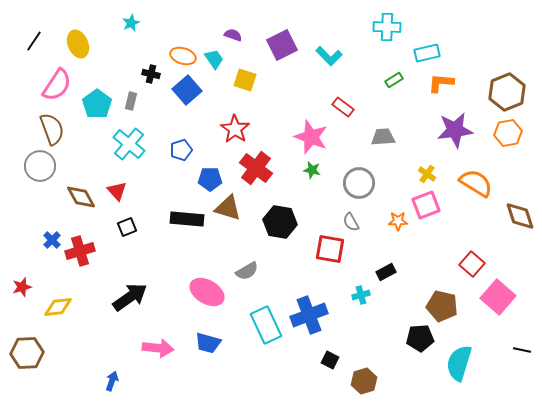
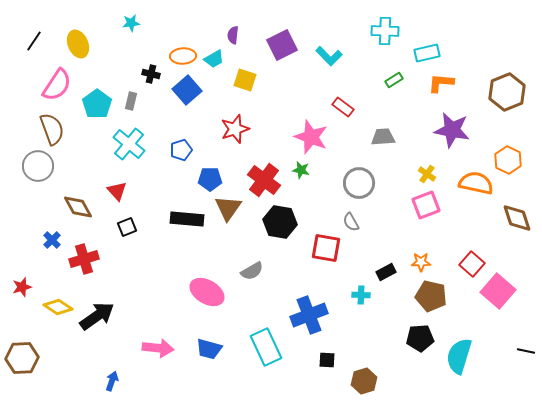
cyan star at (131, 23): rotated 18 degrees clockwise
cyan cross at (387, 27): moved 2 px left, 4 px down
purple semicircle at (233, 35): rotated 102 degrees counterclockwise
orange ellipse at (183, 56): rotated 20 degrees counterclockwise
cyan trapezoid at (214, 59): rotated 95 degrees clockwise
red star at (235, 129): rotated 20 degrees clockwise
purple star at (455, 130): moved 3 px left; rotated 18 degrees clockwise
orange hexagon at (508, 133): moved 27 px down; rotated 24 degrees counterclockwise
gray circle at (40, 166): moved 2 px left
red cross at (256, 168): moved 8 px right, 12 px down
green star at (312, 170): moved 11 px left
orange semicircle at (476, 183): rotated 20 degrees counterclockwise
brown diamond at (81, 197): moved 3 px left, 10 px down
brown triangle at (228, 208): rotated 48 degrees clockwise
brown diamond at (520, 216): moved 3 px left, 2 px down
orange star at (398, 221): moved 23 px right, 41 px down
red square at (330, 249): moved 4 px left, 1 px up
red cross at (80, 251): moved 4 px right, 8 px down
gray semicircle at (247, 271): moved 5 px right
cyan cross at (361, 295): rotated 18 degrees clockwise
black arrow at (130, 297): moved 33 px left, 19 px down
pink square at (498, 297): moved 6 px up
brown pentagon at (442, 306): moved 11 px left, 10 px up
yellow diamond at (58, 307): rotated 40 degrees clockwise
cyan rectangle at (266, 325): moved 22 px down
blue trapezoid at (208, 343): moved 1 px right, 6 px down
black line at (522, 350): moved 4 px right, 1 px down
brown hexagon at (27, 353): moved 5 px left, 5 px down
black square at (330, 360): moved 3 px left; rotated 24 degrees counterclockwise
cyan semicircle at (459, 363): moved 7 px up
